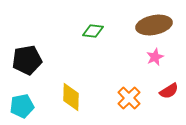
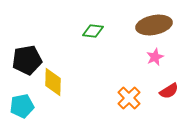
yellow diamond: moved 18 px left, 15 px up
